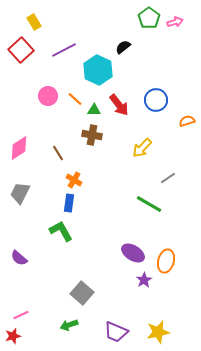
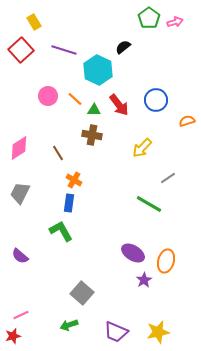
purple line: rotated 45 degrees clockwise
purple semicircle: moved 1 px right, 2 px up
